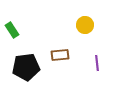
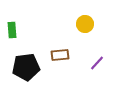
yellow circle: moved 1 px up
green rectangle: rotated 28 degrees clockwise
purple line: rotated 49 degrees clockwise
